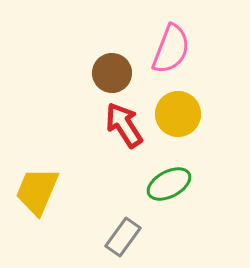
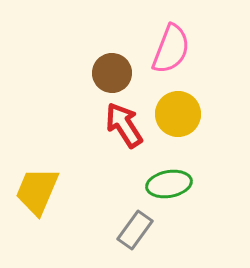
green ellipse: rotated 18 degrees clockwise
gray rectangle: moved 12 px right, 7 px up
